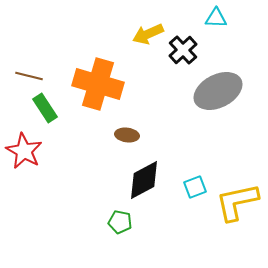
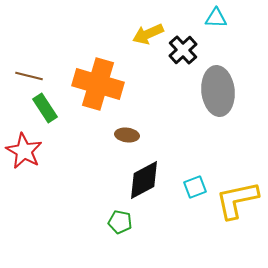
gray ellipse: rotated 69 degrees counterclockwise
yellow L-shape: moved 2 px up
